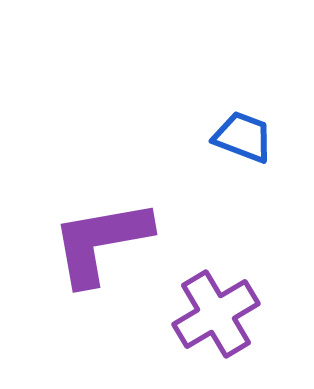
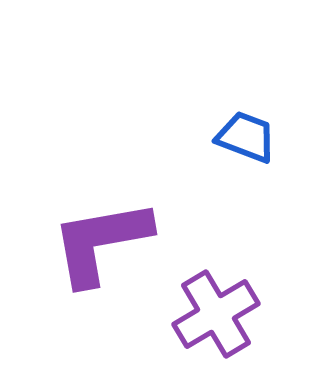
blue trapezoid: moved 3 px right
